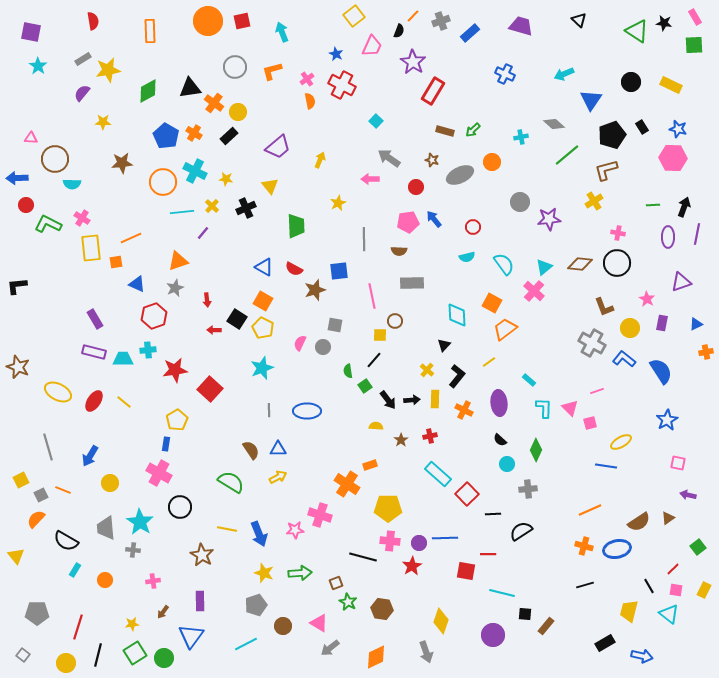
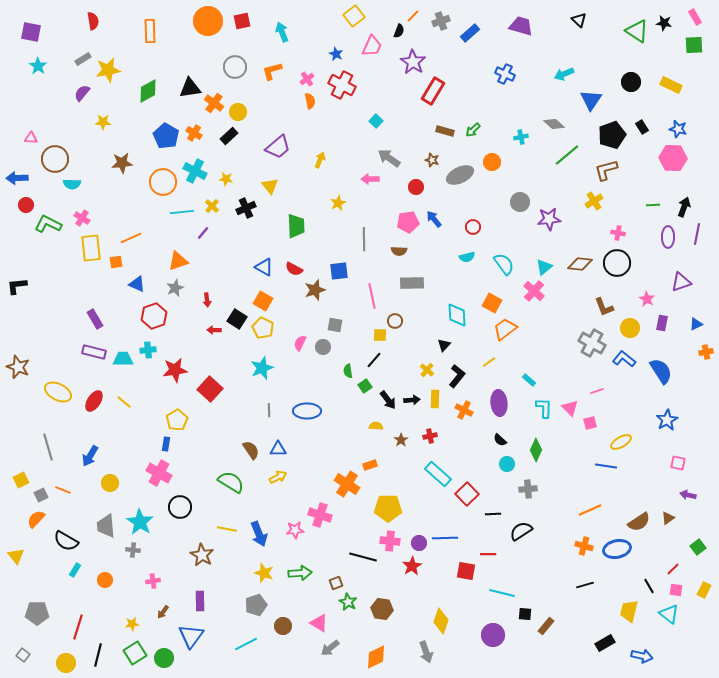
gray trapezoid at (106, 528): moved 2 px up
